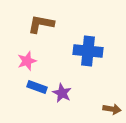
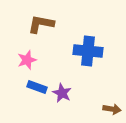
pink star: moved 1 px up
